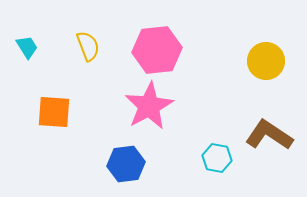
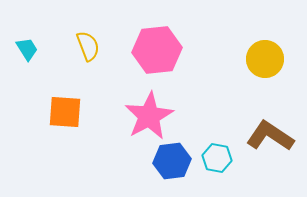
cyan trapezoid: moved 2 px down
yellow circle: moved 1 px left, 2 px up
pink star: moved 10 px down
orange square: moved 11 px right
brown L-shape: moved 1 px right, 1 px down
blue hexagon: moved 46 px right, 3 px up
